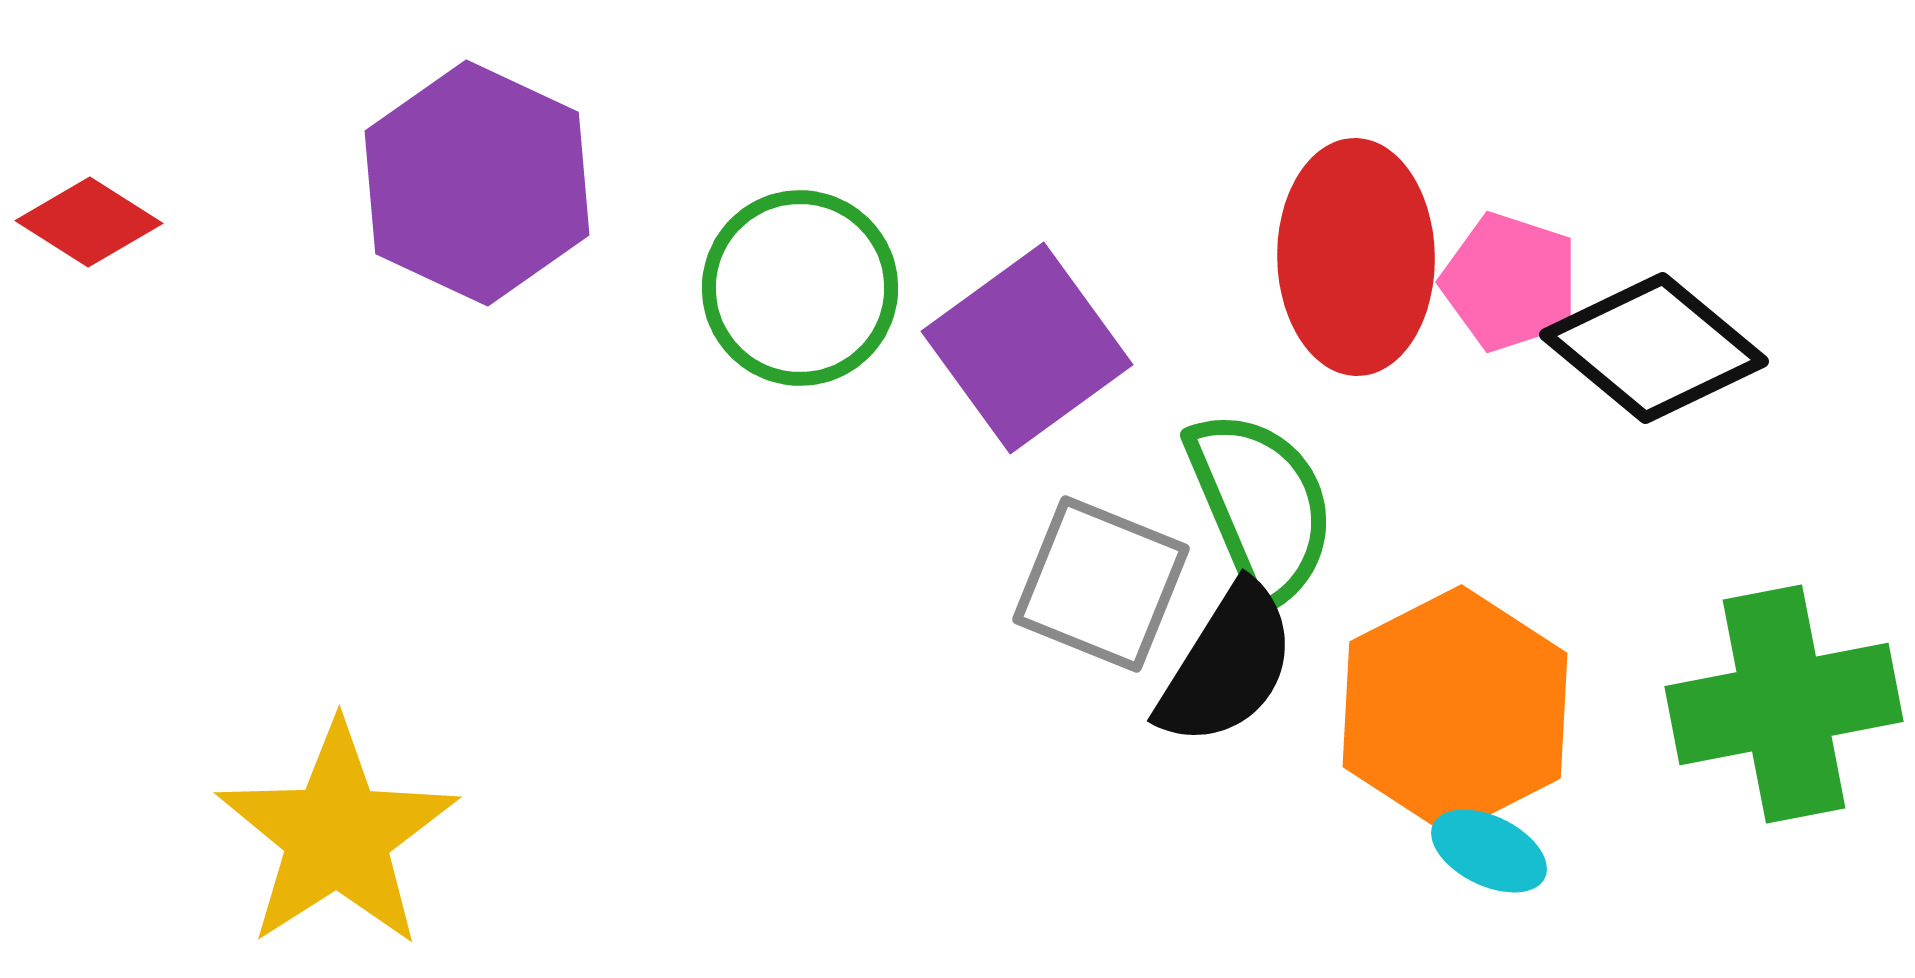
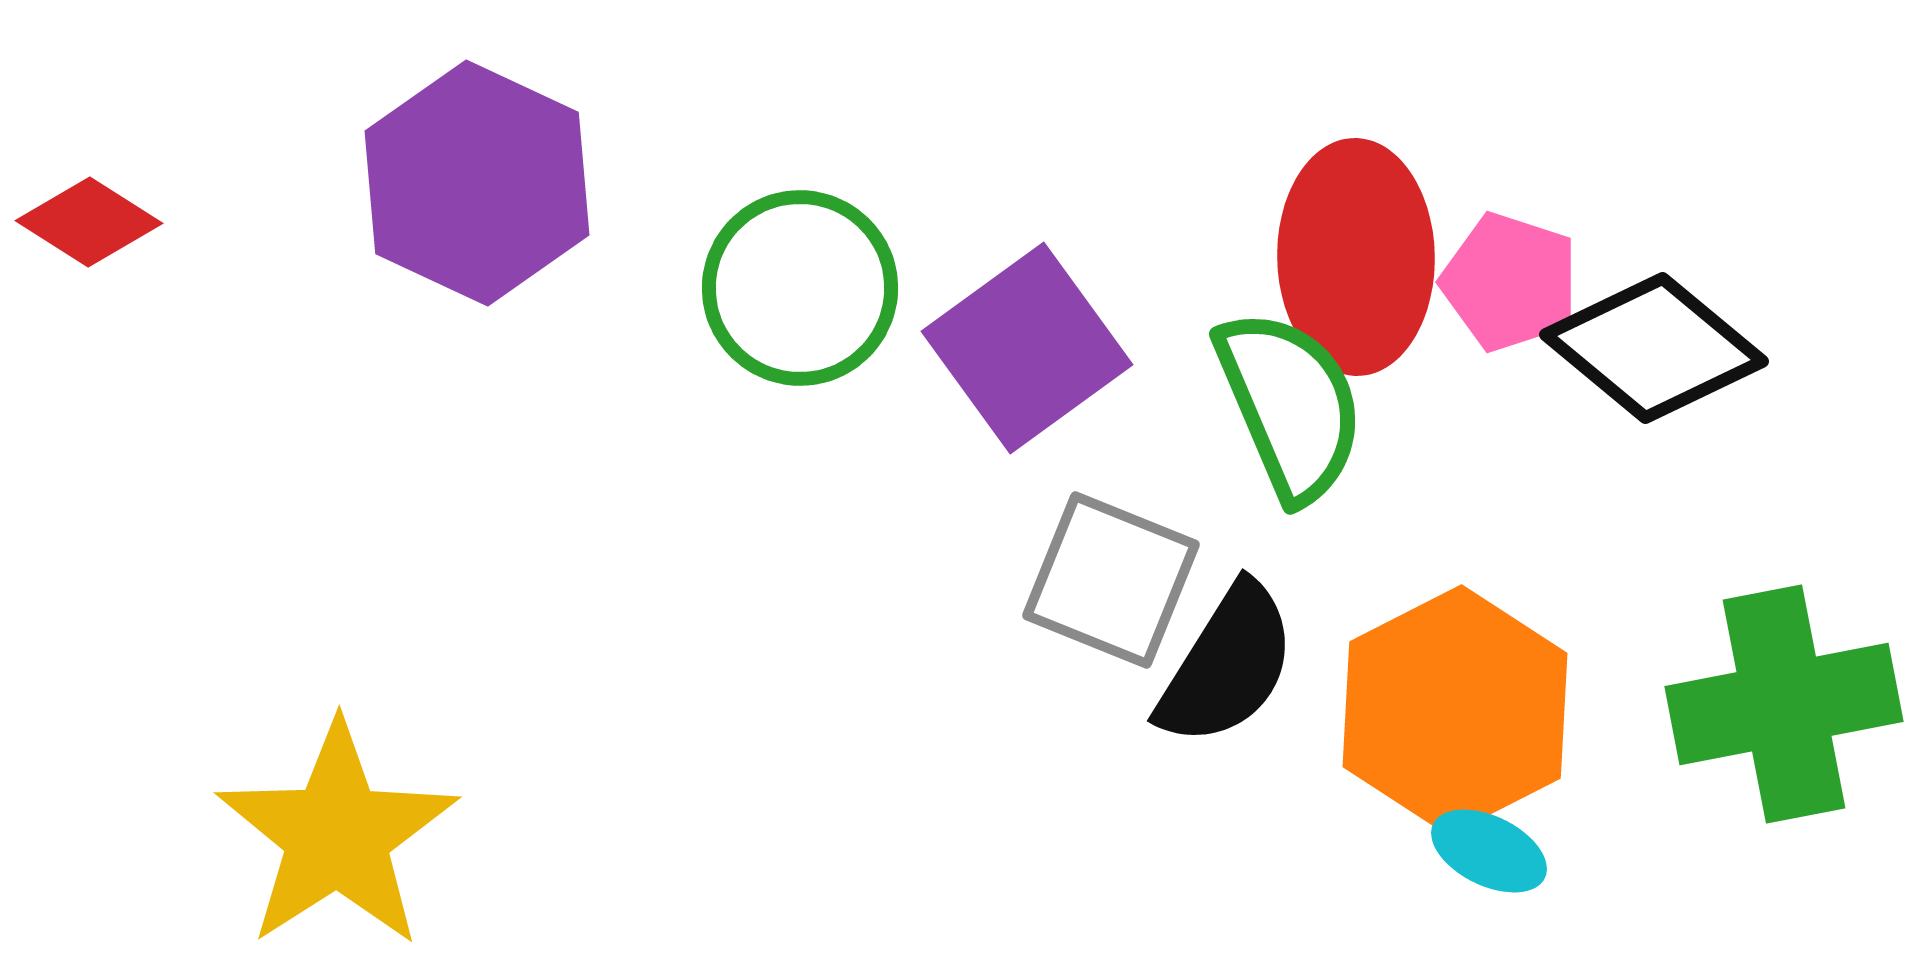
green semicircle: moved 29 px right, 101 px up
gray square: moved 10 px right, 4 px up
